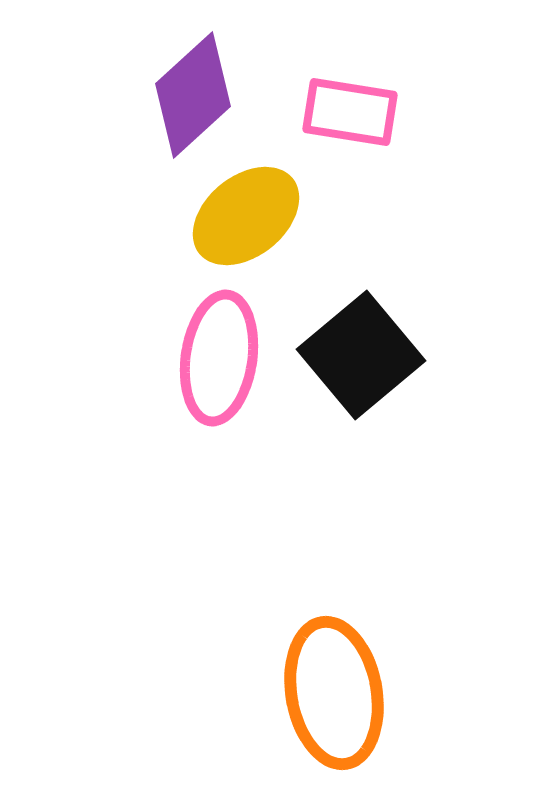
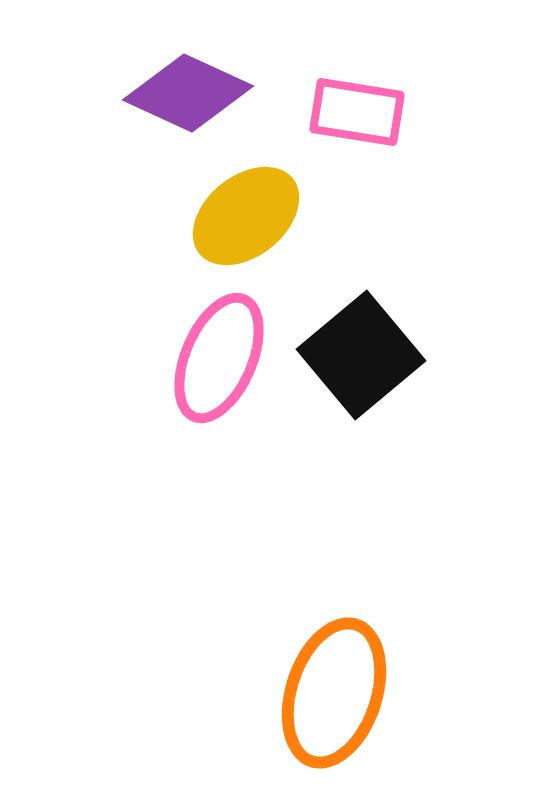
purple diamond: moved 5 px left, 2 px up; rotated 67 degrees clockwise
pink rectangle: moved 7 px right
pink ellipse: rotated 15 degrees clockwise
orange ellipse: rotated 28 degrees clockwise
